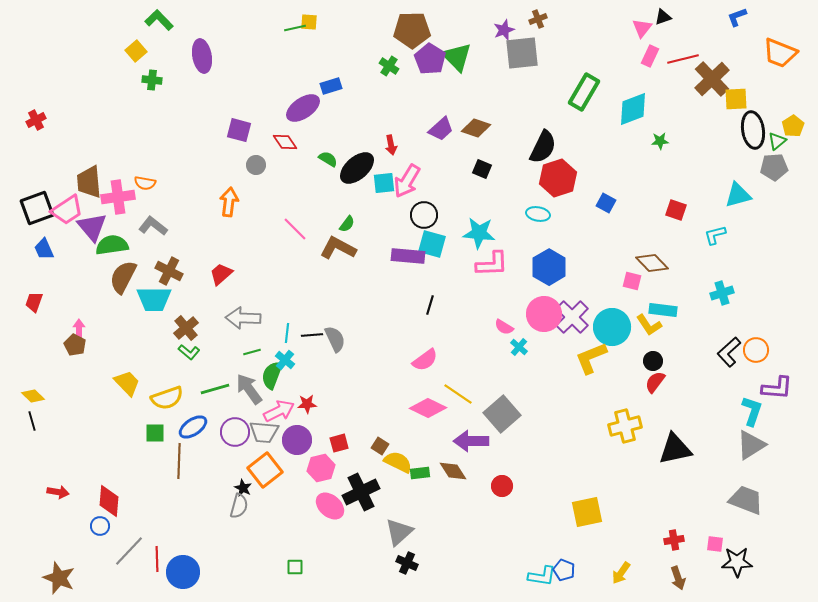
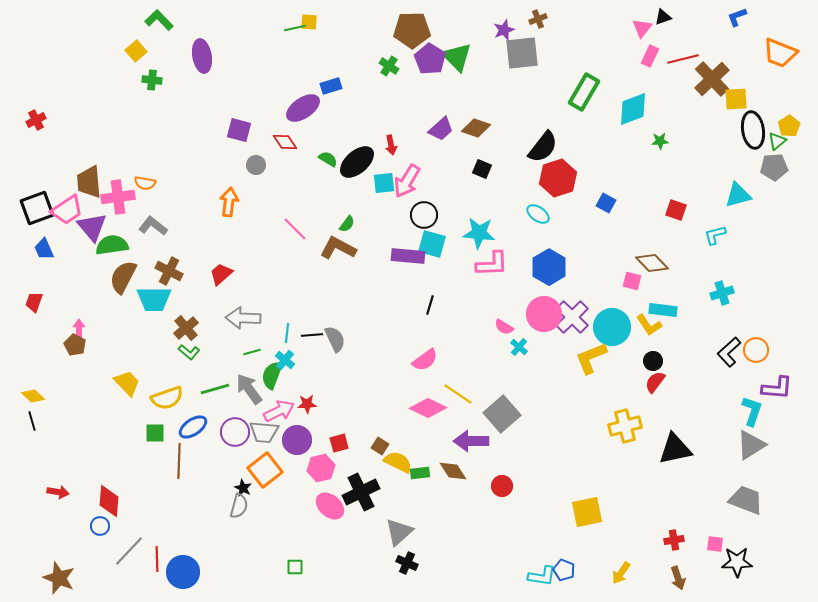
yellow pentagon at (793, 126): moved 4 px left
black semicircle at (543, 147): rotated 12 degrees clockwise
black ellipse at (357, 168): moved 6 px up
cyan ellipse at (538, 214): rotated 25 degrees clockwise
